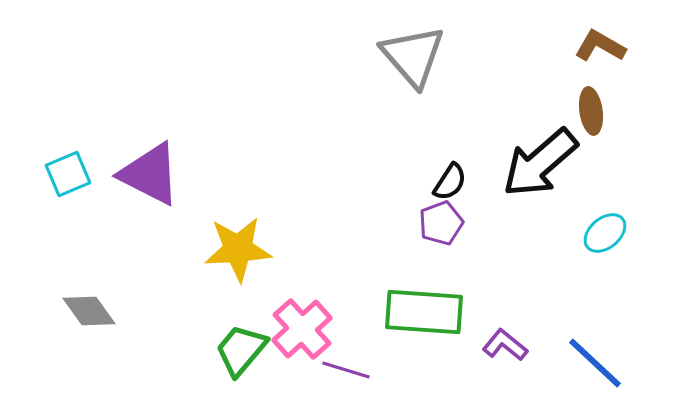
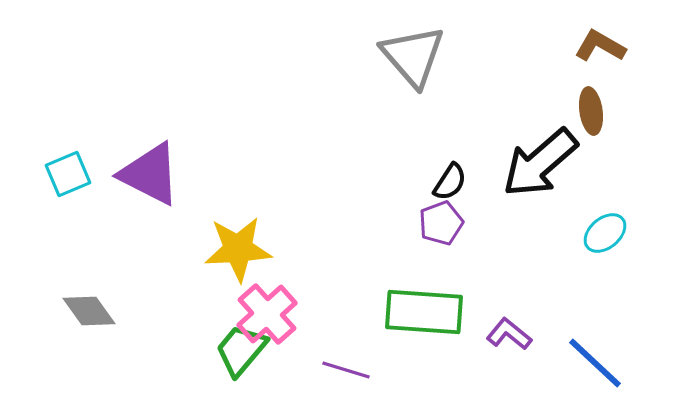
pink cross: moved 35 px left, 15 px up
purple L-shape: moved 4 px right, 11 px up
